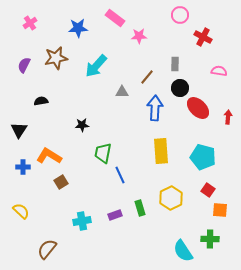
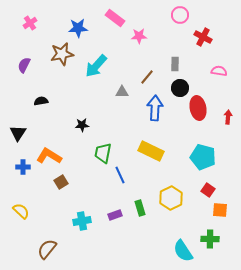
brown star: moved 6 px right, 4 px up
red ellipse: rotated 35 degrees clockwise
black triangle: moved 1 px left, 3 px down
yellow rectangle: moved 10 px left; rotated 60 degrees counterclockwise
